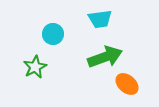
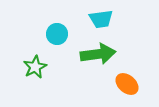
cyan trapezoid: moved 1 px right
cyan circle: moved 4 px right
green arrow: moved 7 px left, 3 px up; rotated 12 degrees clockwise
